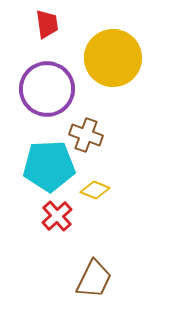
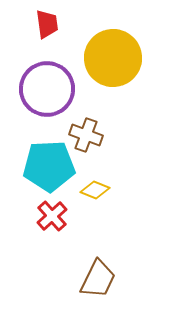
red cross: moved 5 px left
brown trapezoid: moved 4 px right
